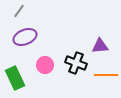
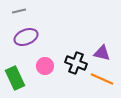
gray line: rotated 40 degrees clockwise
purple ellipse: moved 1 px right
purple triangle: moved 2 px right, 7 px down; rotated 18 degrees clockwise
pink circle: moved 1 px down
orange line: moved 4 px left, 4 px down; rotated 25 degrees clockwise
